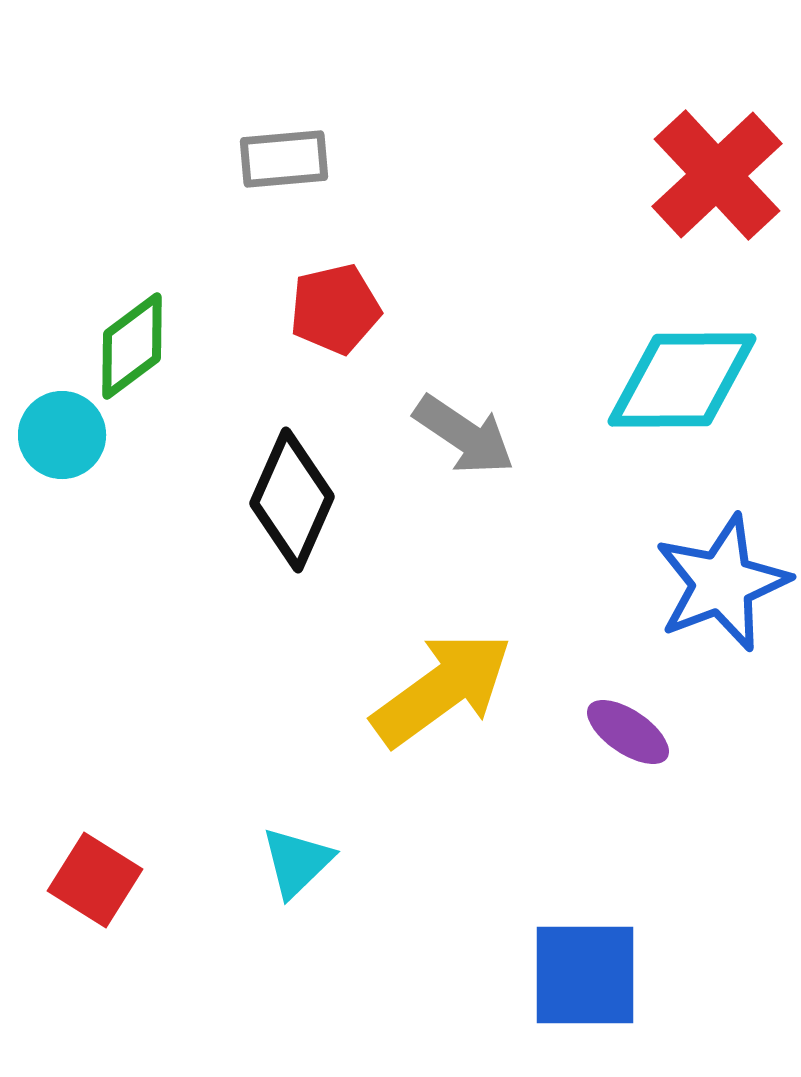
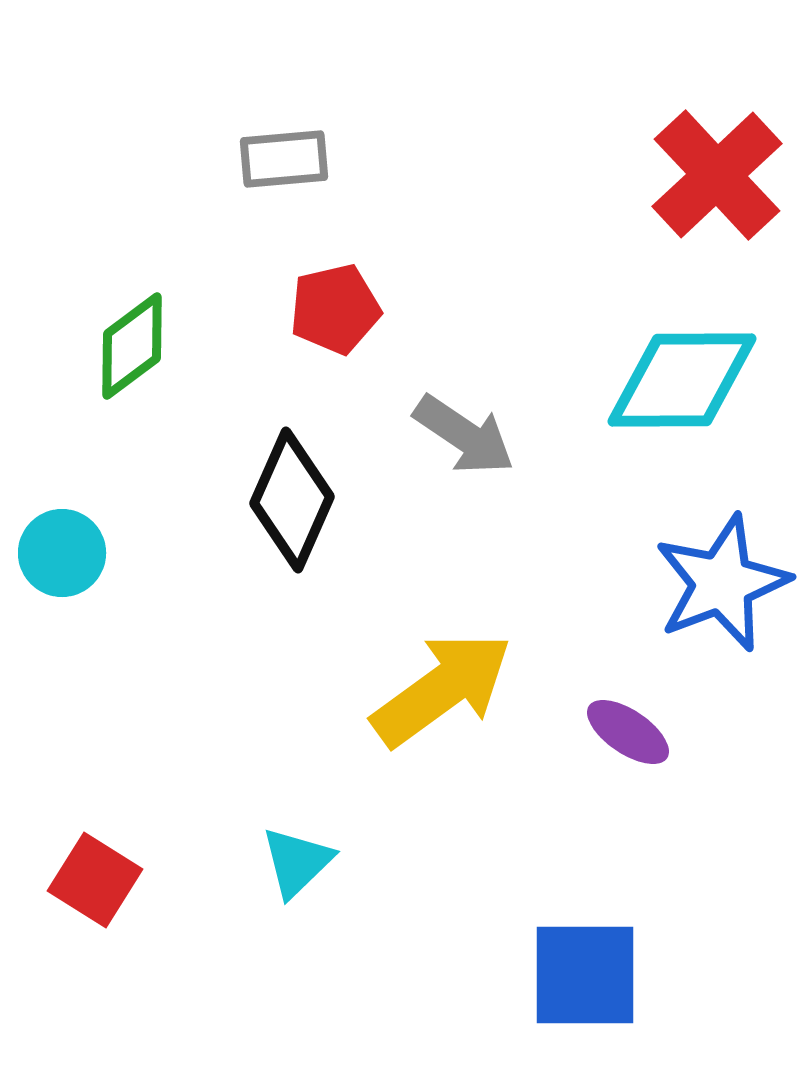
cyan circle: moved 118 px down
